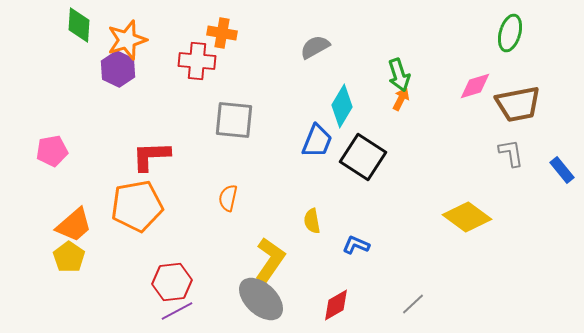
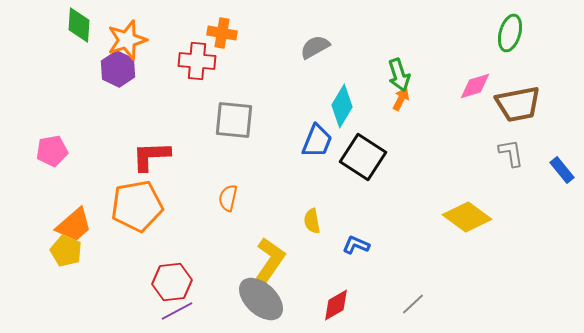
yellow pentagon: moved 3 px left, 6 px up; rotated 12 degrees counterclockwise
